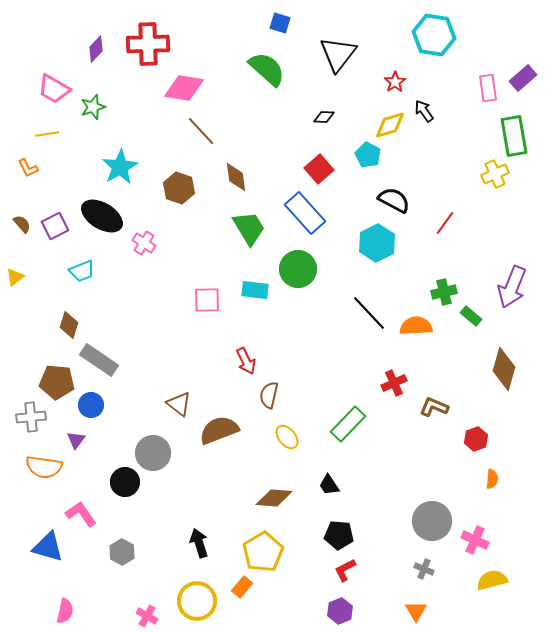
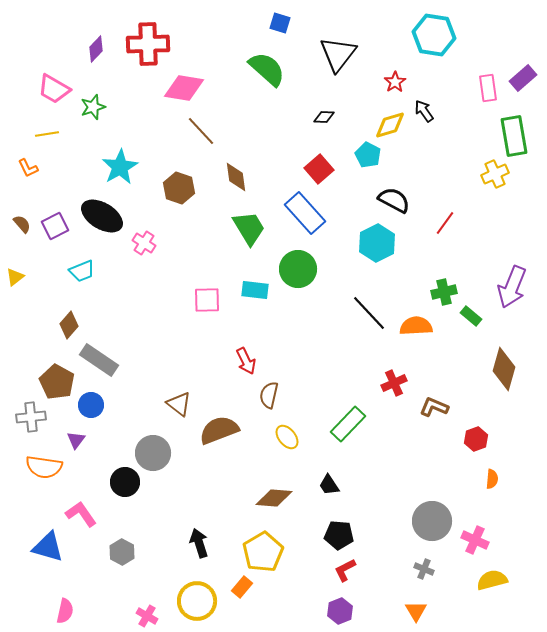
brown diamond at (69, 325): rotated 24 degrees clockwise
brown pentagon at (57, 382): rotated 24 degrees clockwise
